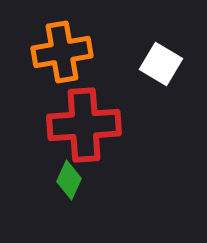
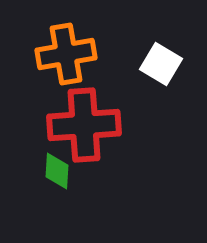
orange cross: moved 4 px right, 2 px down
green diamond: moved 12 px left, 9 px up; rotated 21 degrees counterclockwise
